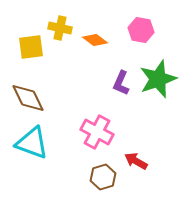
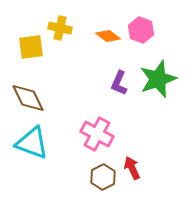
pink hexagon: rotated 10 degrees clockwise
orange diamond: moved 13 px right, 4 px up
purple L-shape: moved 2 px left
pink cross: moved 2 px down
red arrow: moved 4 px left, 7 px down; rotated 35 degrees clockwise
brown hexagon: rotated 10 degrees counterclockwise
